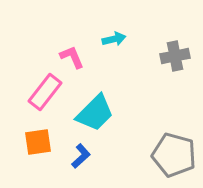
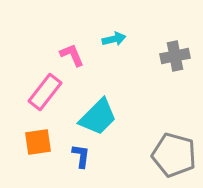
pink L-shape: moved 2 px up
cyan trapezoid: moved 3 px right, 4 px down
blue L-shape: rotated 40 degrees counterclockwise
